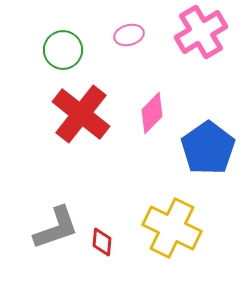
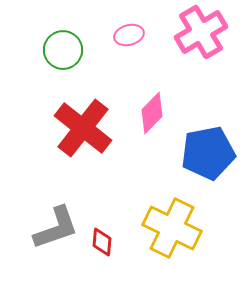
red cross: moved 2 px right, 14 px down
blue pentagon: moved 5 px down; rotated 24 degrees clockwise
